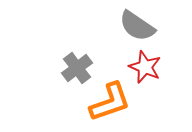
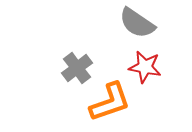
gray semicircle: moved 3 px up
red star: rotated 12 degrees counterclockwise
